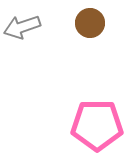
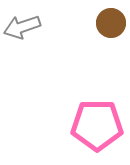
brown circle: moved 21 px right
